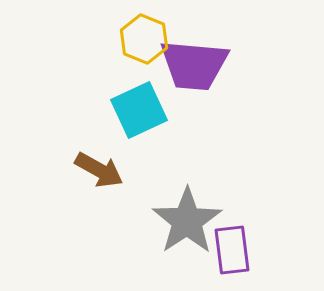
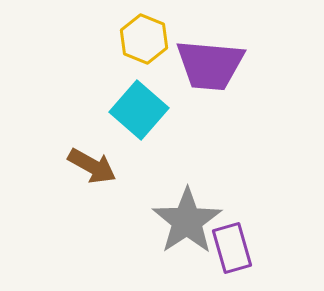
purple trapezoid: moved 16 px right
cyan square: rotated 24 degrees counterclockwise
brown arrow: moved 7 px left, 4 px up
purple rectangle: moved 2 px up; rotated 9 degrees counterclockwise
